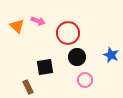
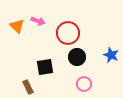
pink circle: moved 1 px left, 4 px down
